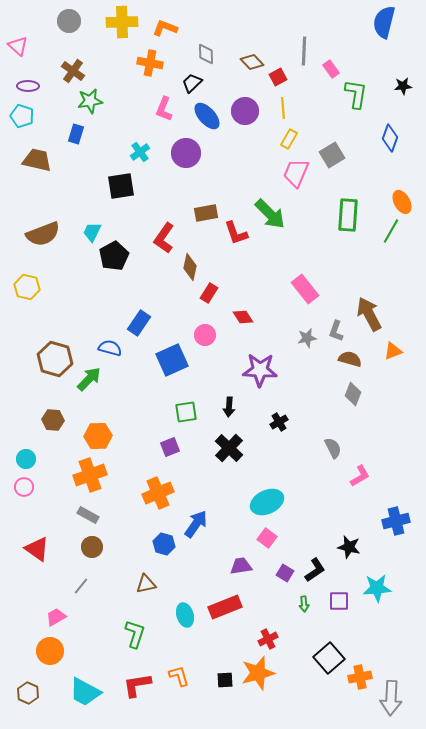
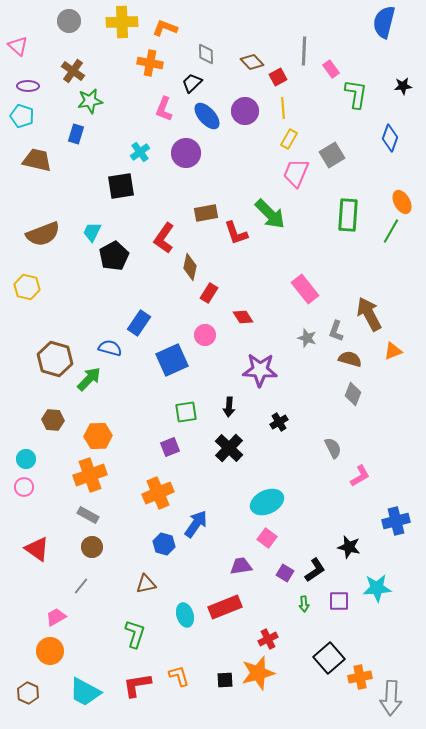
gray star at (307, 338): rotated 30 degrees clockwise
